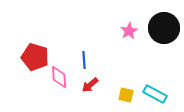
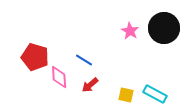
pink star: moved 1 px right; rotated 12 degrees counterclockwise
blue line: rotated 54 degrees counterclockwise
